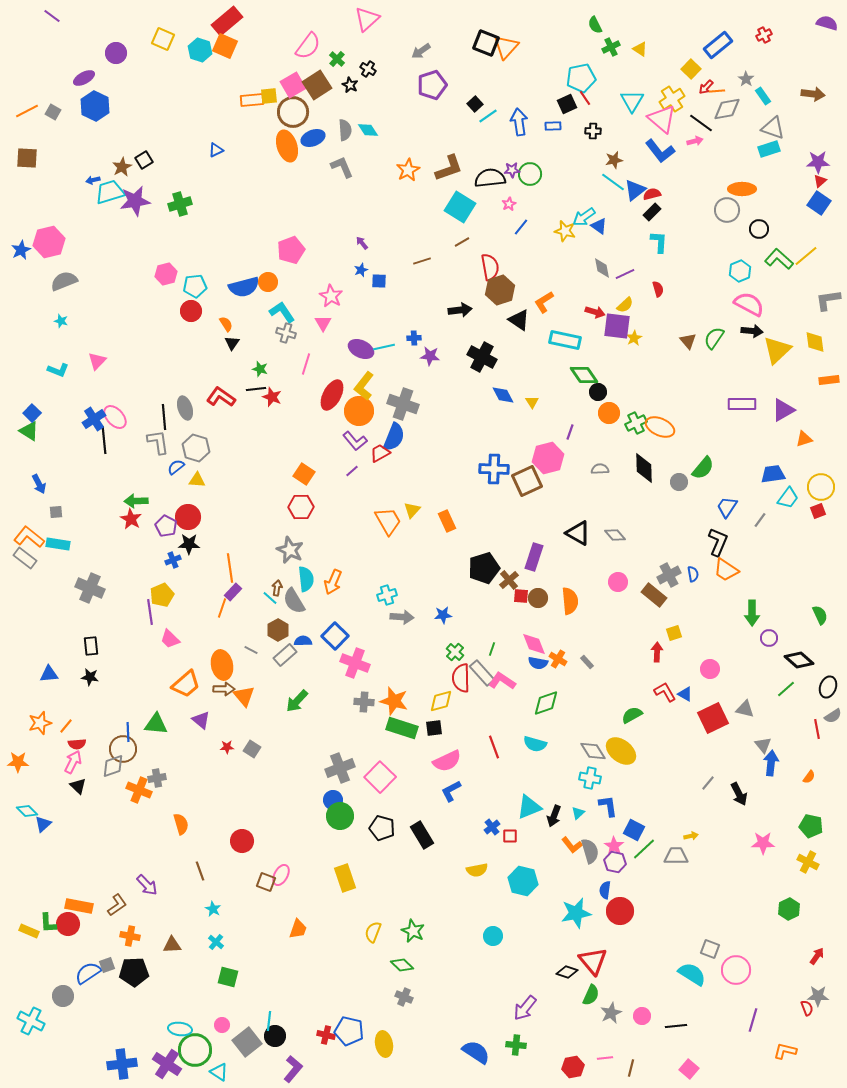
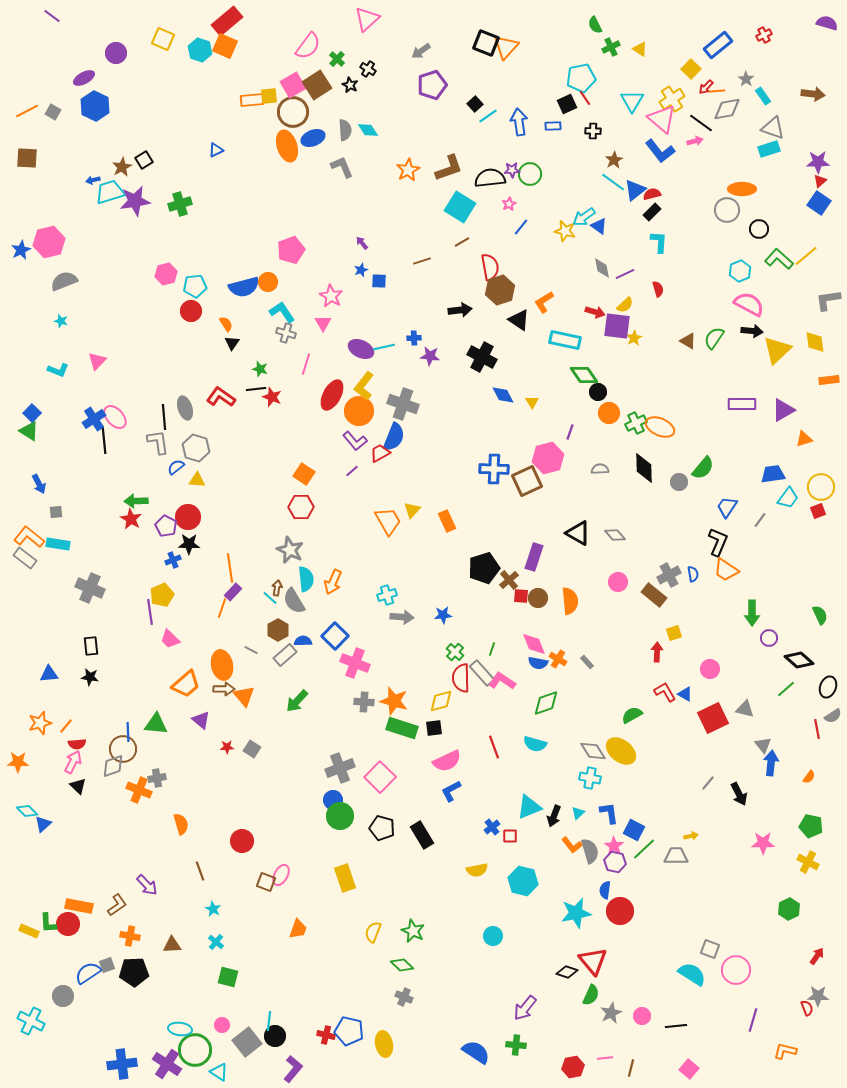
brown star at (614, 160): rotated 18 degrees counterclockwise
brown triangle at (688, 341): rotated 18 degrees counterclockwise
blue L-shape at (608, 806): moved 1 px right, 7 px down
